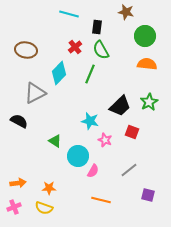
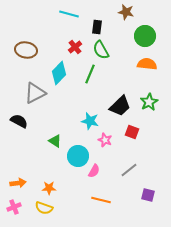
pink semicircle: moved 1 px right
